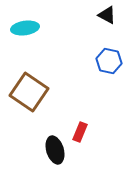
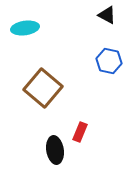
brown square: moved 14 px right, 4 px up; rotated 6 degrees clockwise
black ellipse: rotated 8 degrees clockwise
